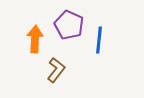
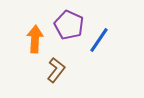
blue line: rotated 28 degrees clockwise
